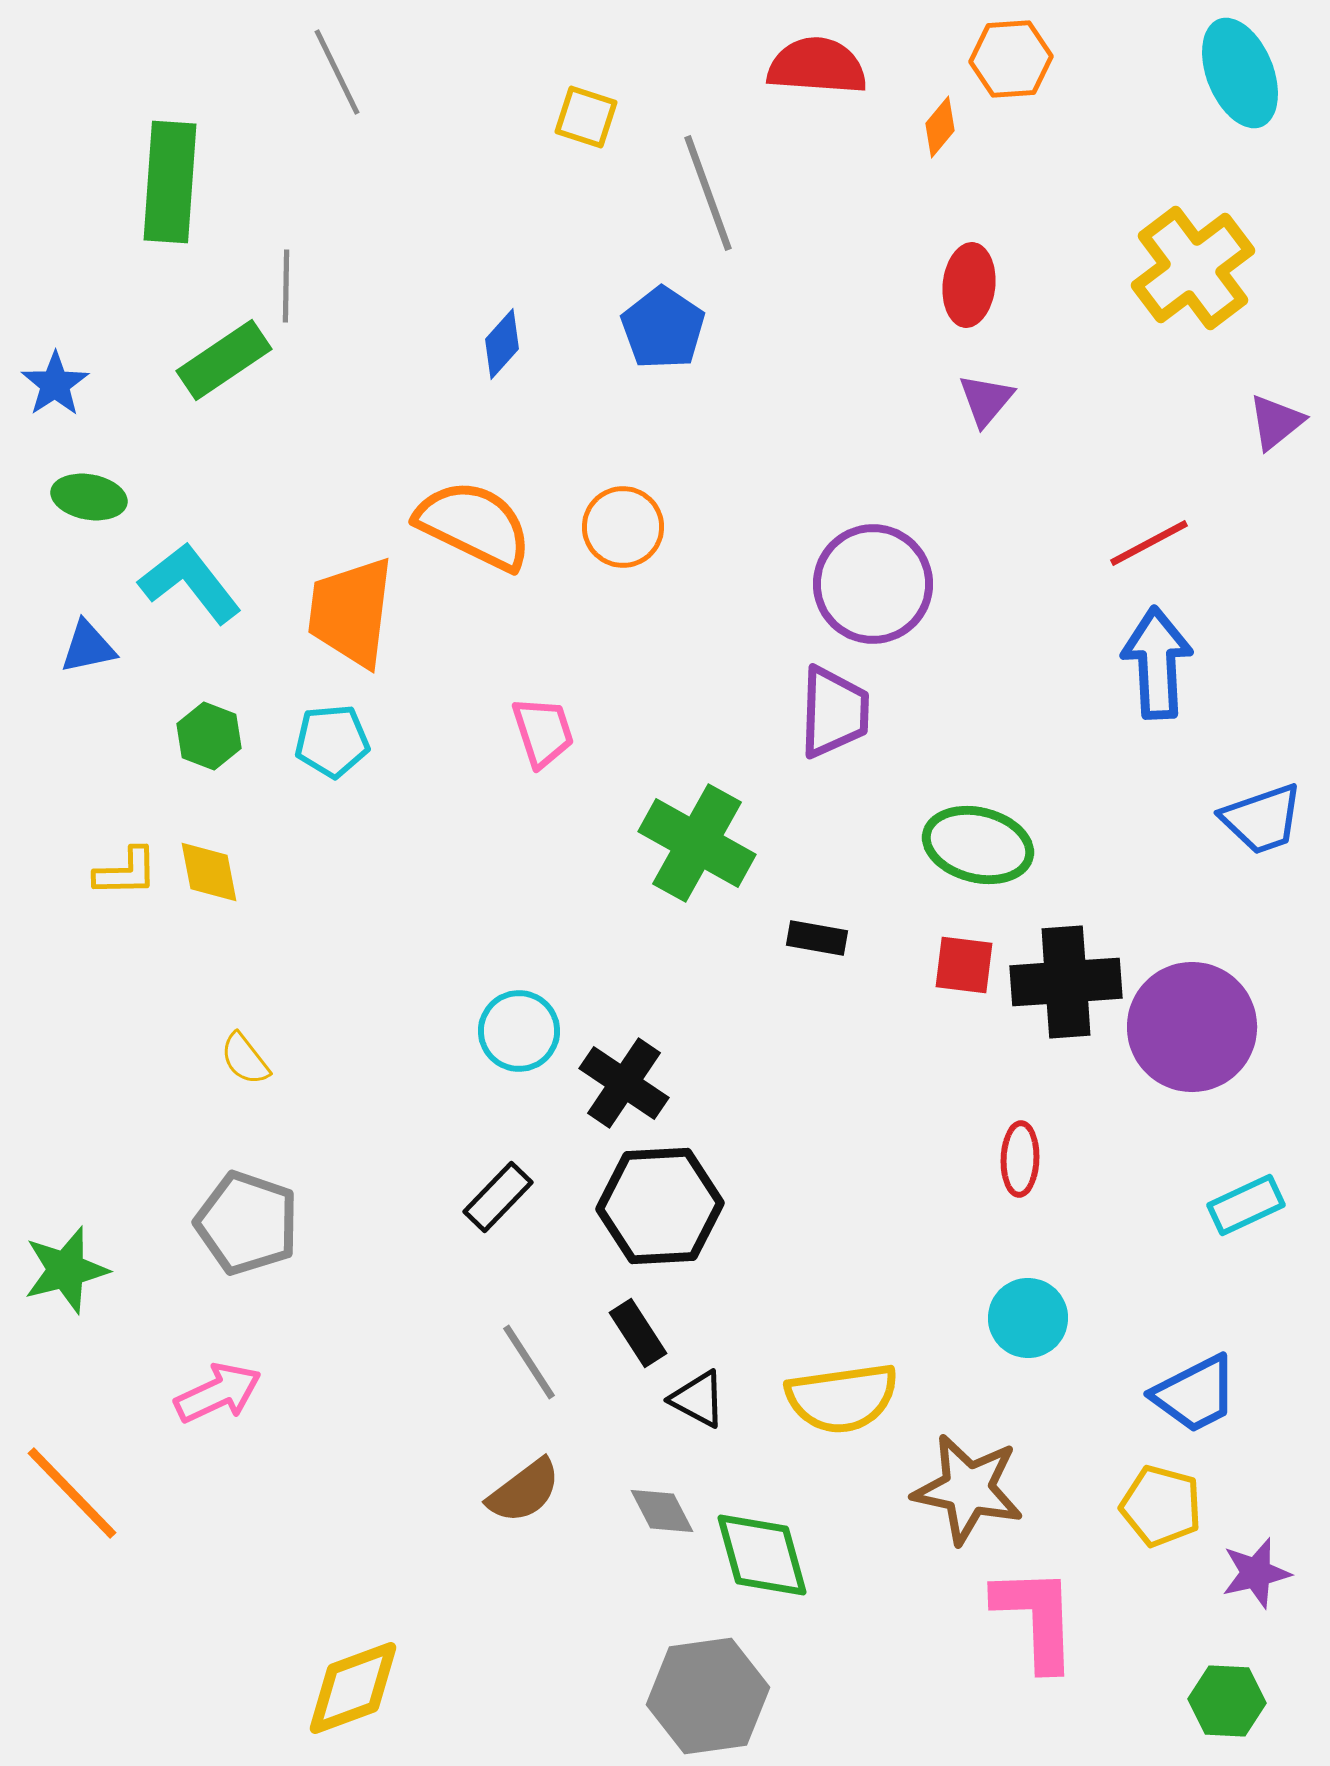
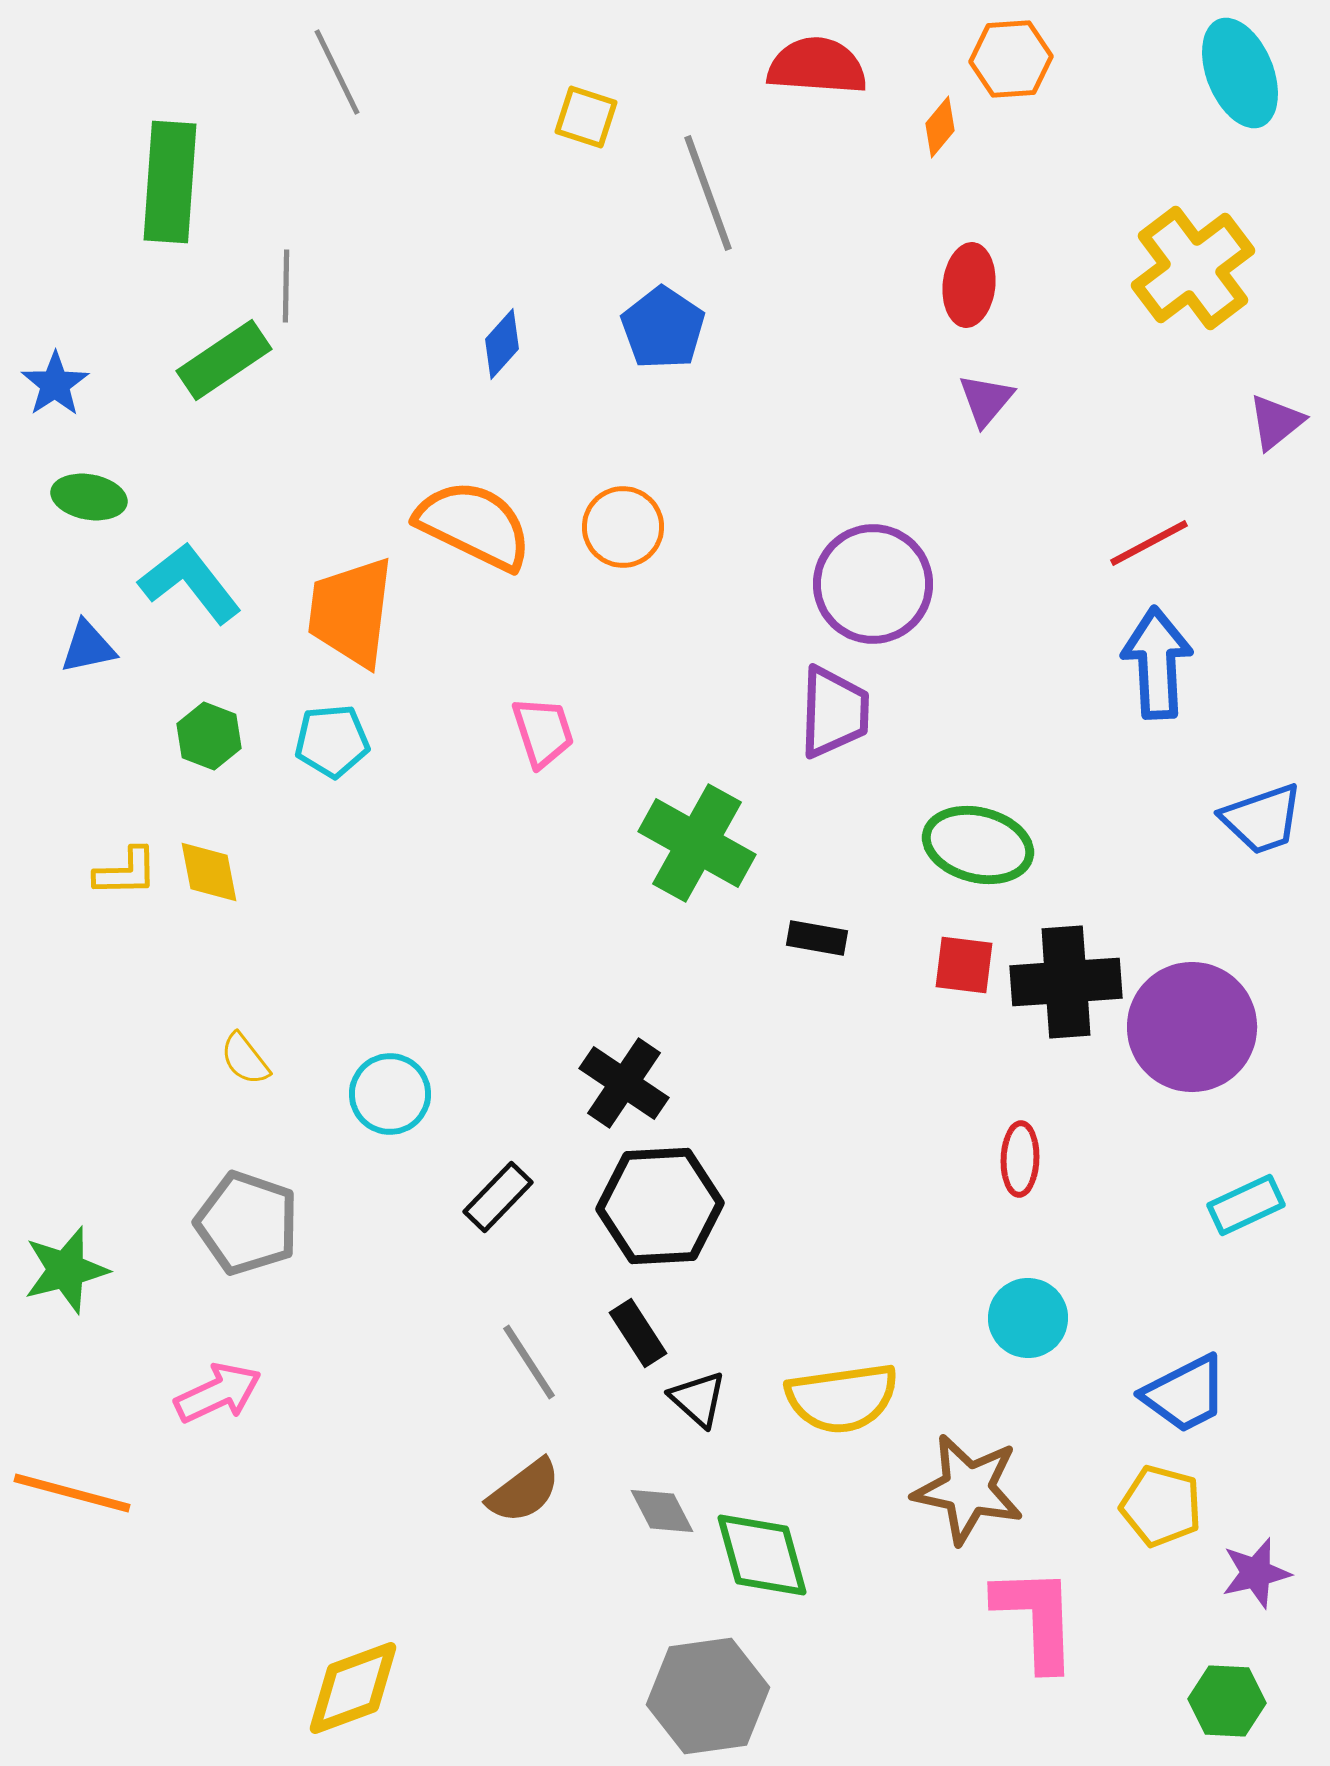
cyan circle at (519, 1031): moved 129 px left, 63 px down
blue trapezoid at (1195, 1394): moved 10 px left
black triangle at (698, 1399): rotated 14 degrees clockwise
orange line at (72, 1493): rotated 31 degrees counterclockwise
